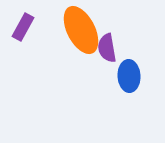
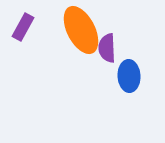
purple semicircle: rotated 8 degrees clockwise
